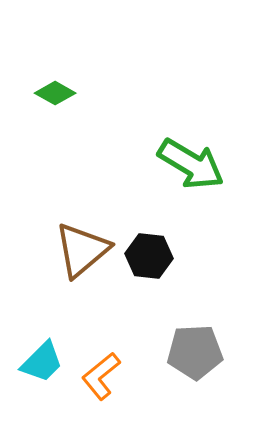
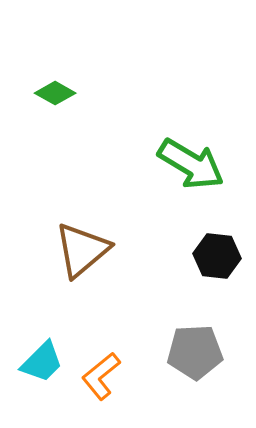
black hexagon: moved 68 px right
